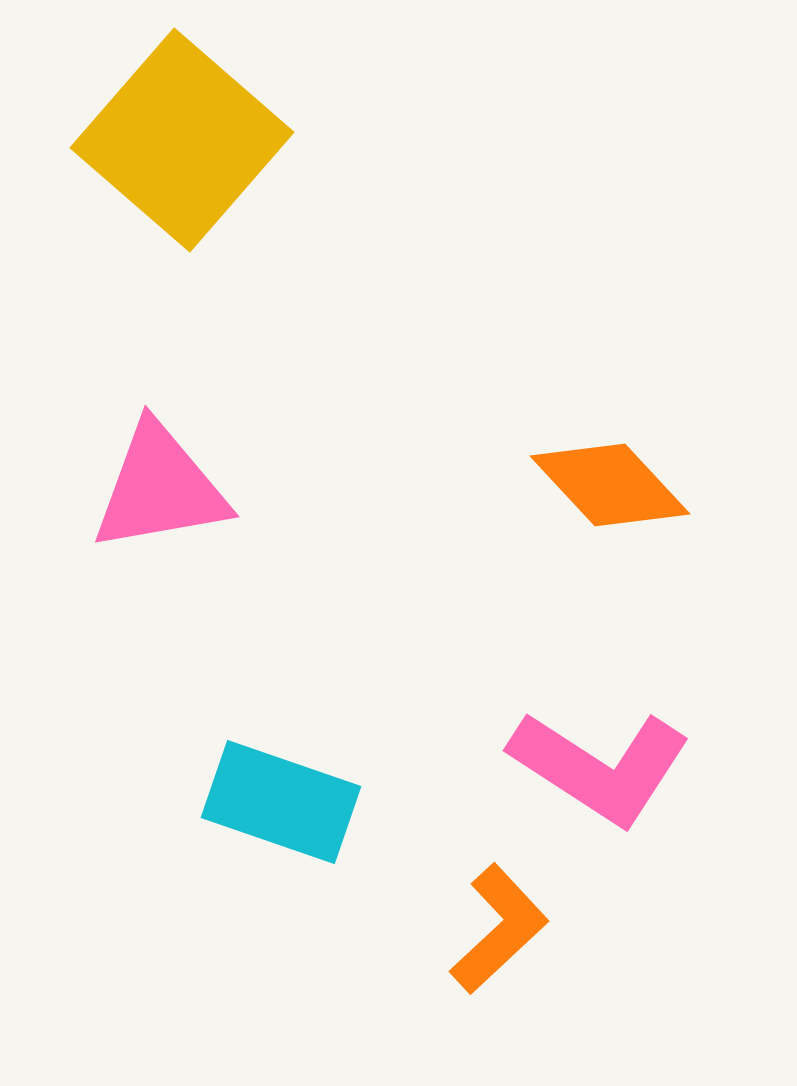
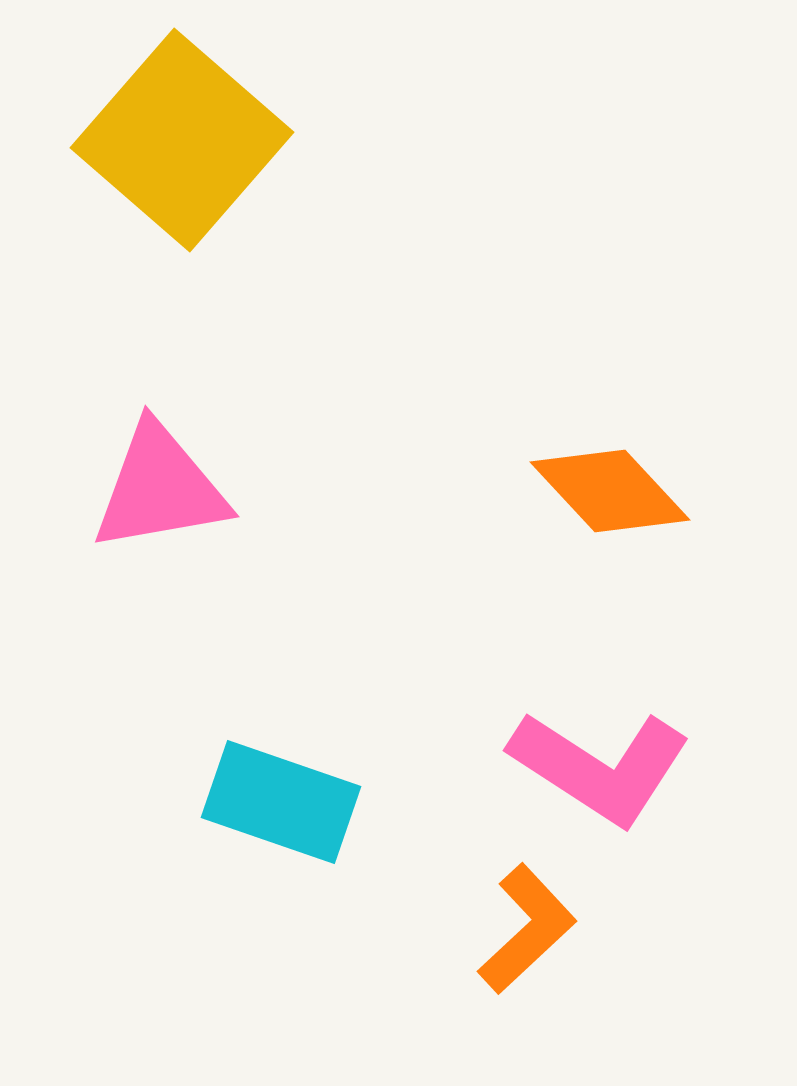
orange diamond: moved 6 px down
orange L-shape: moved 28 px right
